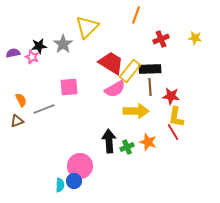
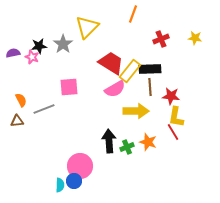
orange line: moved 3 px left, 1 px up
brown triangle: rotated 16 degrees clockwise
